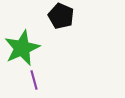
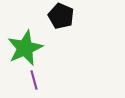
green star: moved 3 px right
